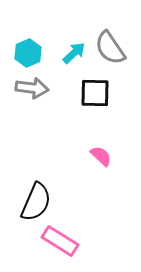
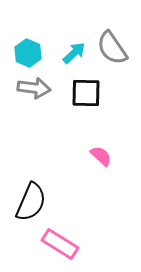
gray semicircle: moved 2 px right
cyan hexagon: rotated 12 degrees counterclockwise
gray arrow: moved 2 px right
black square: moved 9 px left
black semicircle: moved 5 px left
pink rectangle: moved 3 px down
